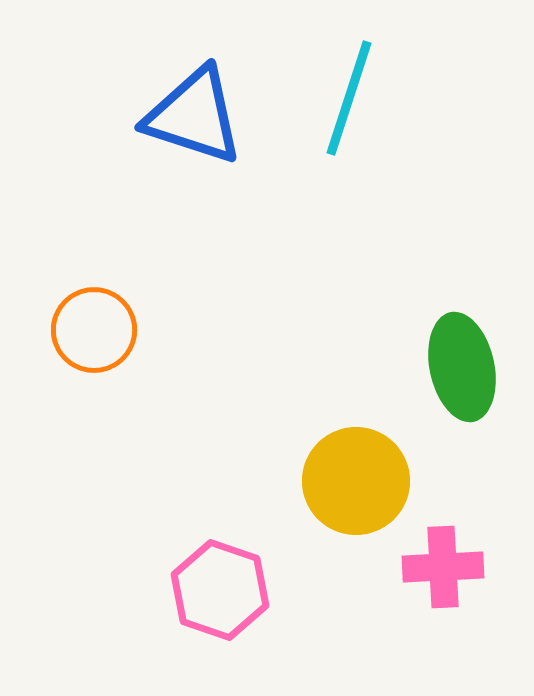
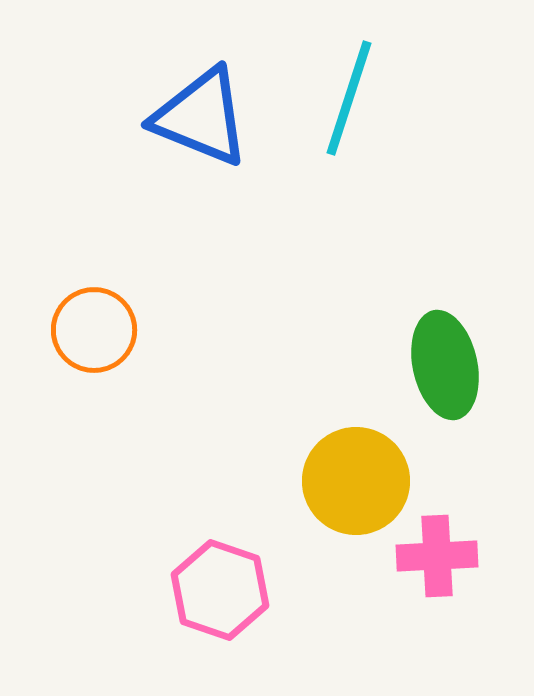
blue triangle: moved 7 px right, 1 px down; rotated 4 degrees clockwise
green ellipse: moved 17 px left, 2 px up
pink cross: moved 6 px left, 11 px up
